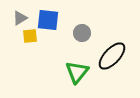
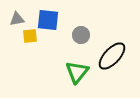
gray triangle: moved 3 px left, 1 px down; rotated 21 degrees clockwise
gray circle: moved 1 px left, 2 px down
